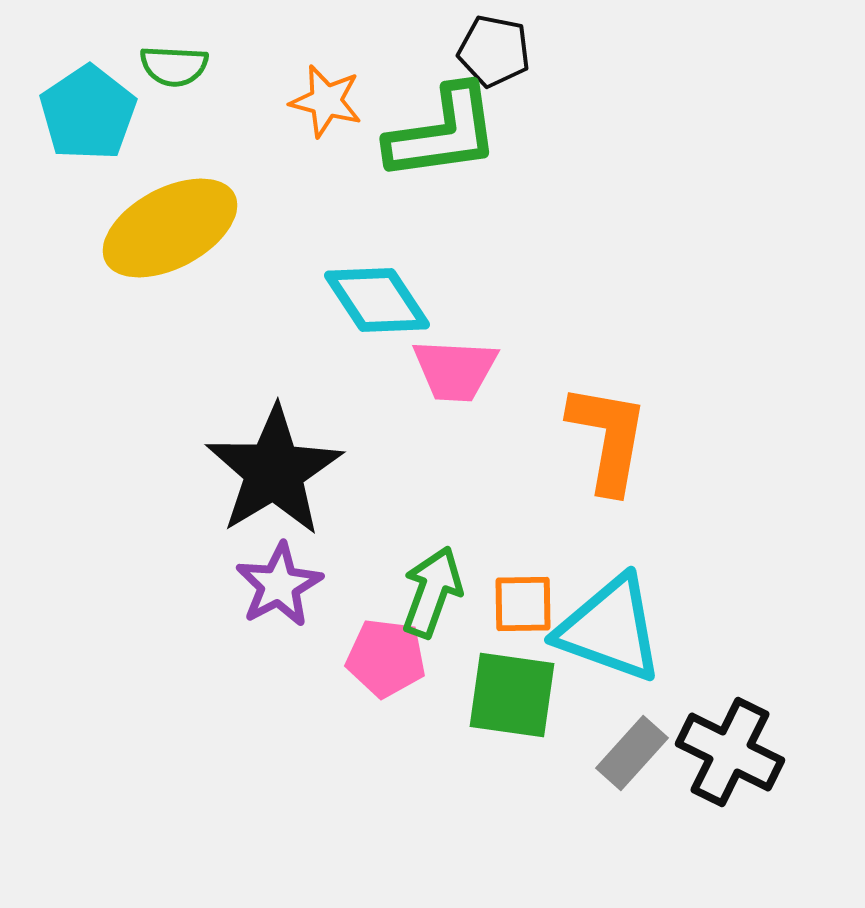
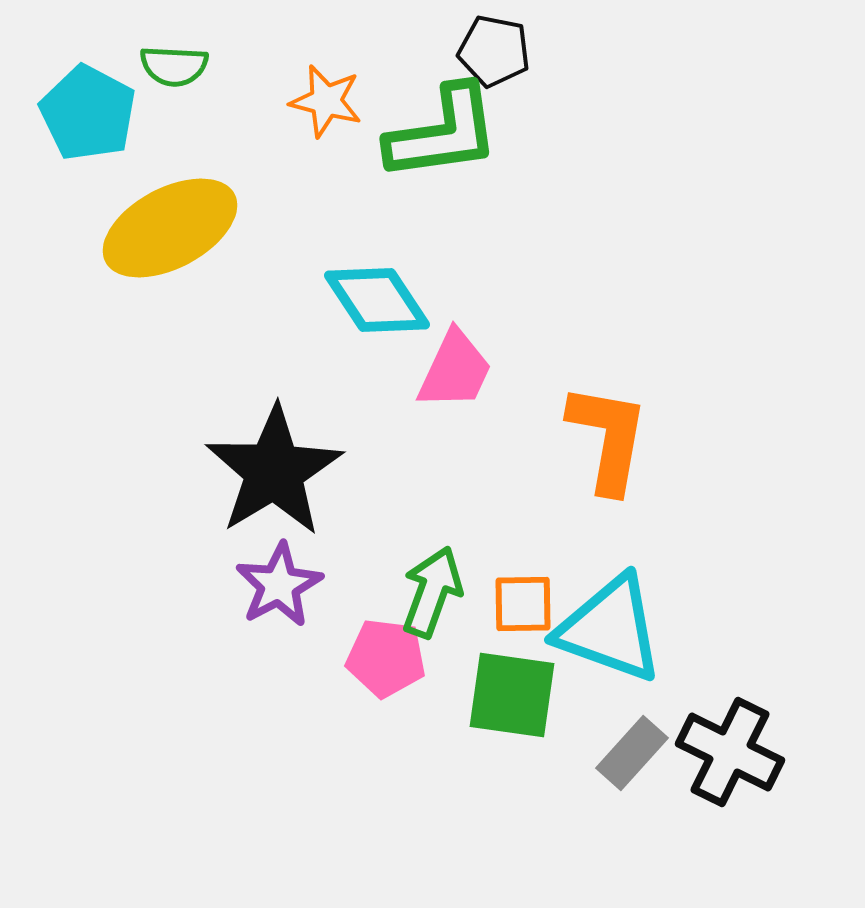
cyan pentagon: rotated 10 degrees counterclockwise
pink trapezoid: rotated 68 degrees counterclockwise
